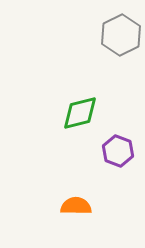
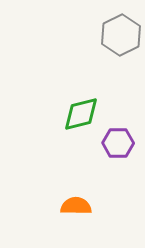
green diamond: moved 1 px right, 1 px down
purple hexagon: moved 8 px up; rotated 20 degrees counterclockwise
